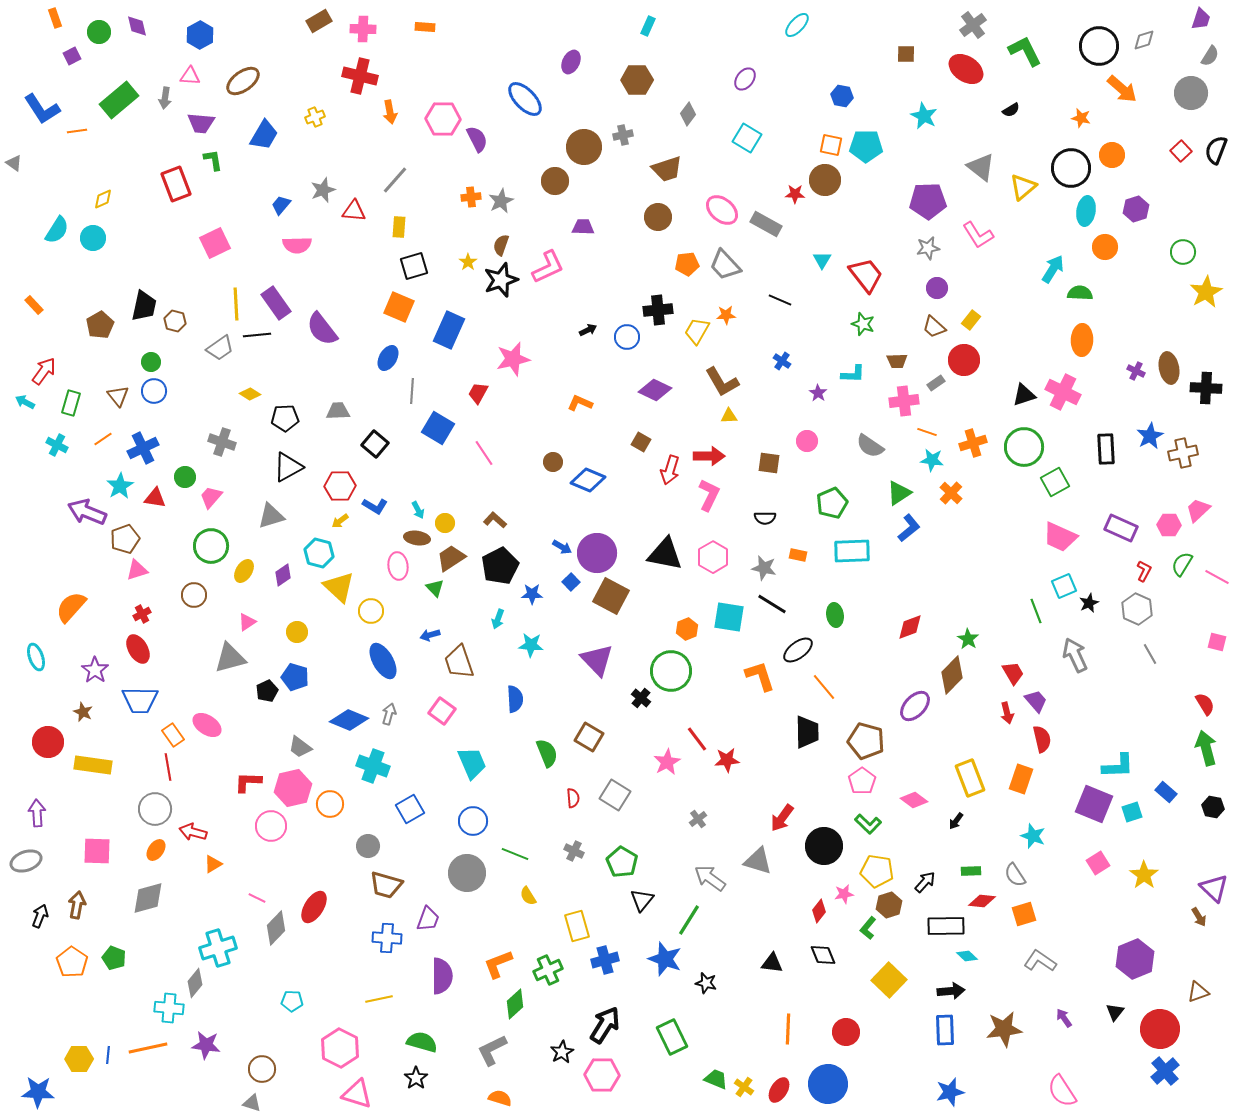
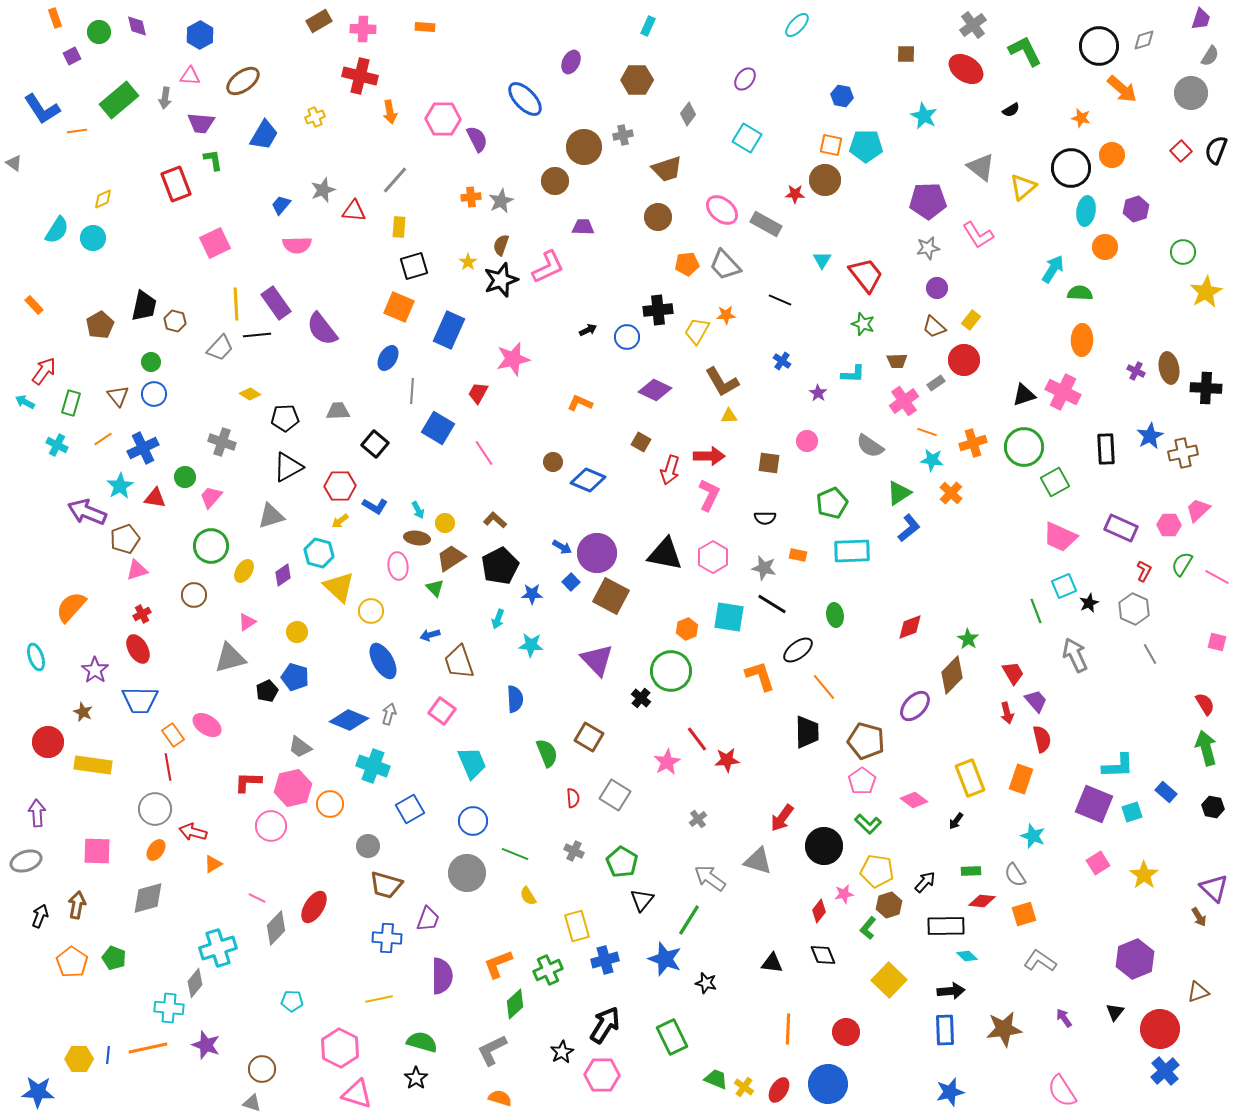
gray trapezoid at (220, 348): rotated 12 degrees counterclockwise
blue circle at (154, 391): moved 3 px down
pink cross at (904, 401): rotated 28 degrees counterclockwise
gray hexagon at (1137, 609): moved 3 px left
purple star at (206, 1045): rotated 12 degrees clockwise
